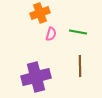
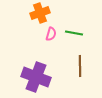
green line: moved 4 px left, 1 px down
purple cross: rotated 36 degrees clockwise
